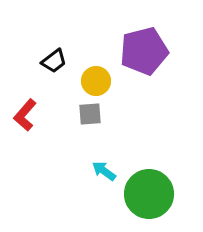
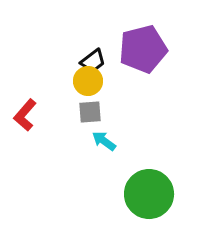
purple pentagon: moved 1 px left, 2 px up
black trapezoid: moved 39 px right
yellow circle: moved 8 px left
gray square: moved 2 px up
cyan arrow: moved 30 px up
